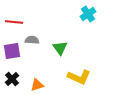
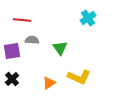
cyan cross: moved 4 px down
red line: moved 8 px right, 2 px up
orange triangle: moved 12 px right, 2 px up; rotated 16 degrees counterclockwise
